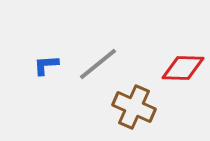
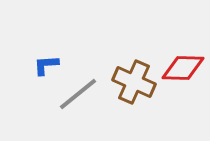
gray line: moved 20 px left, 30 px down
brown cross: moved 25 px up
